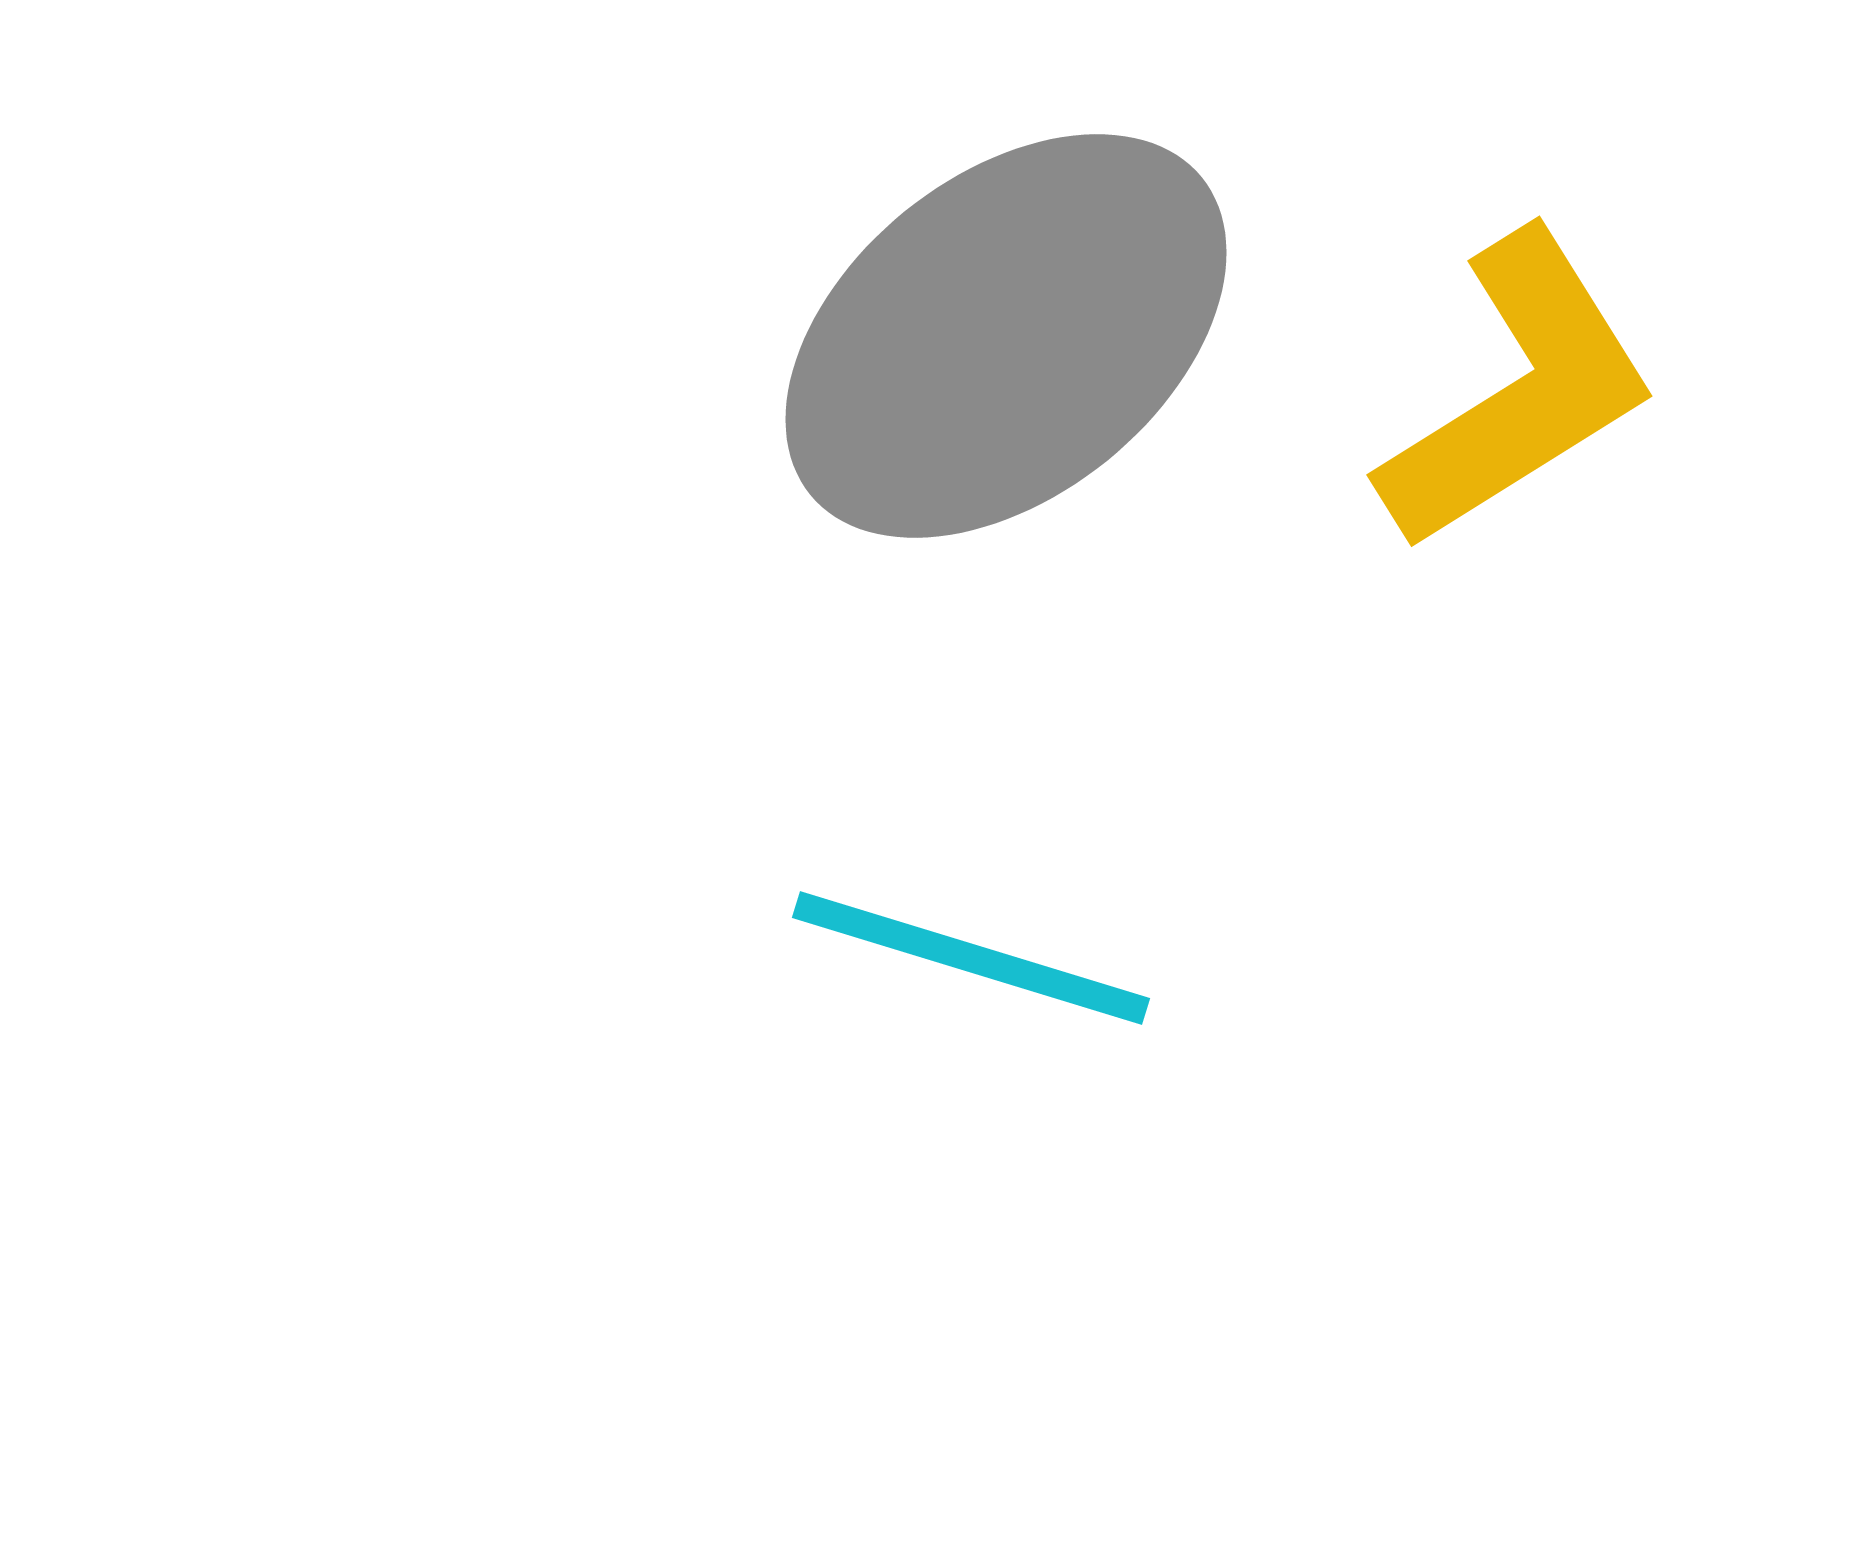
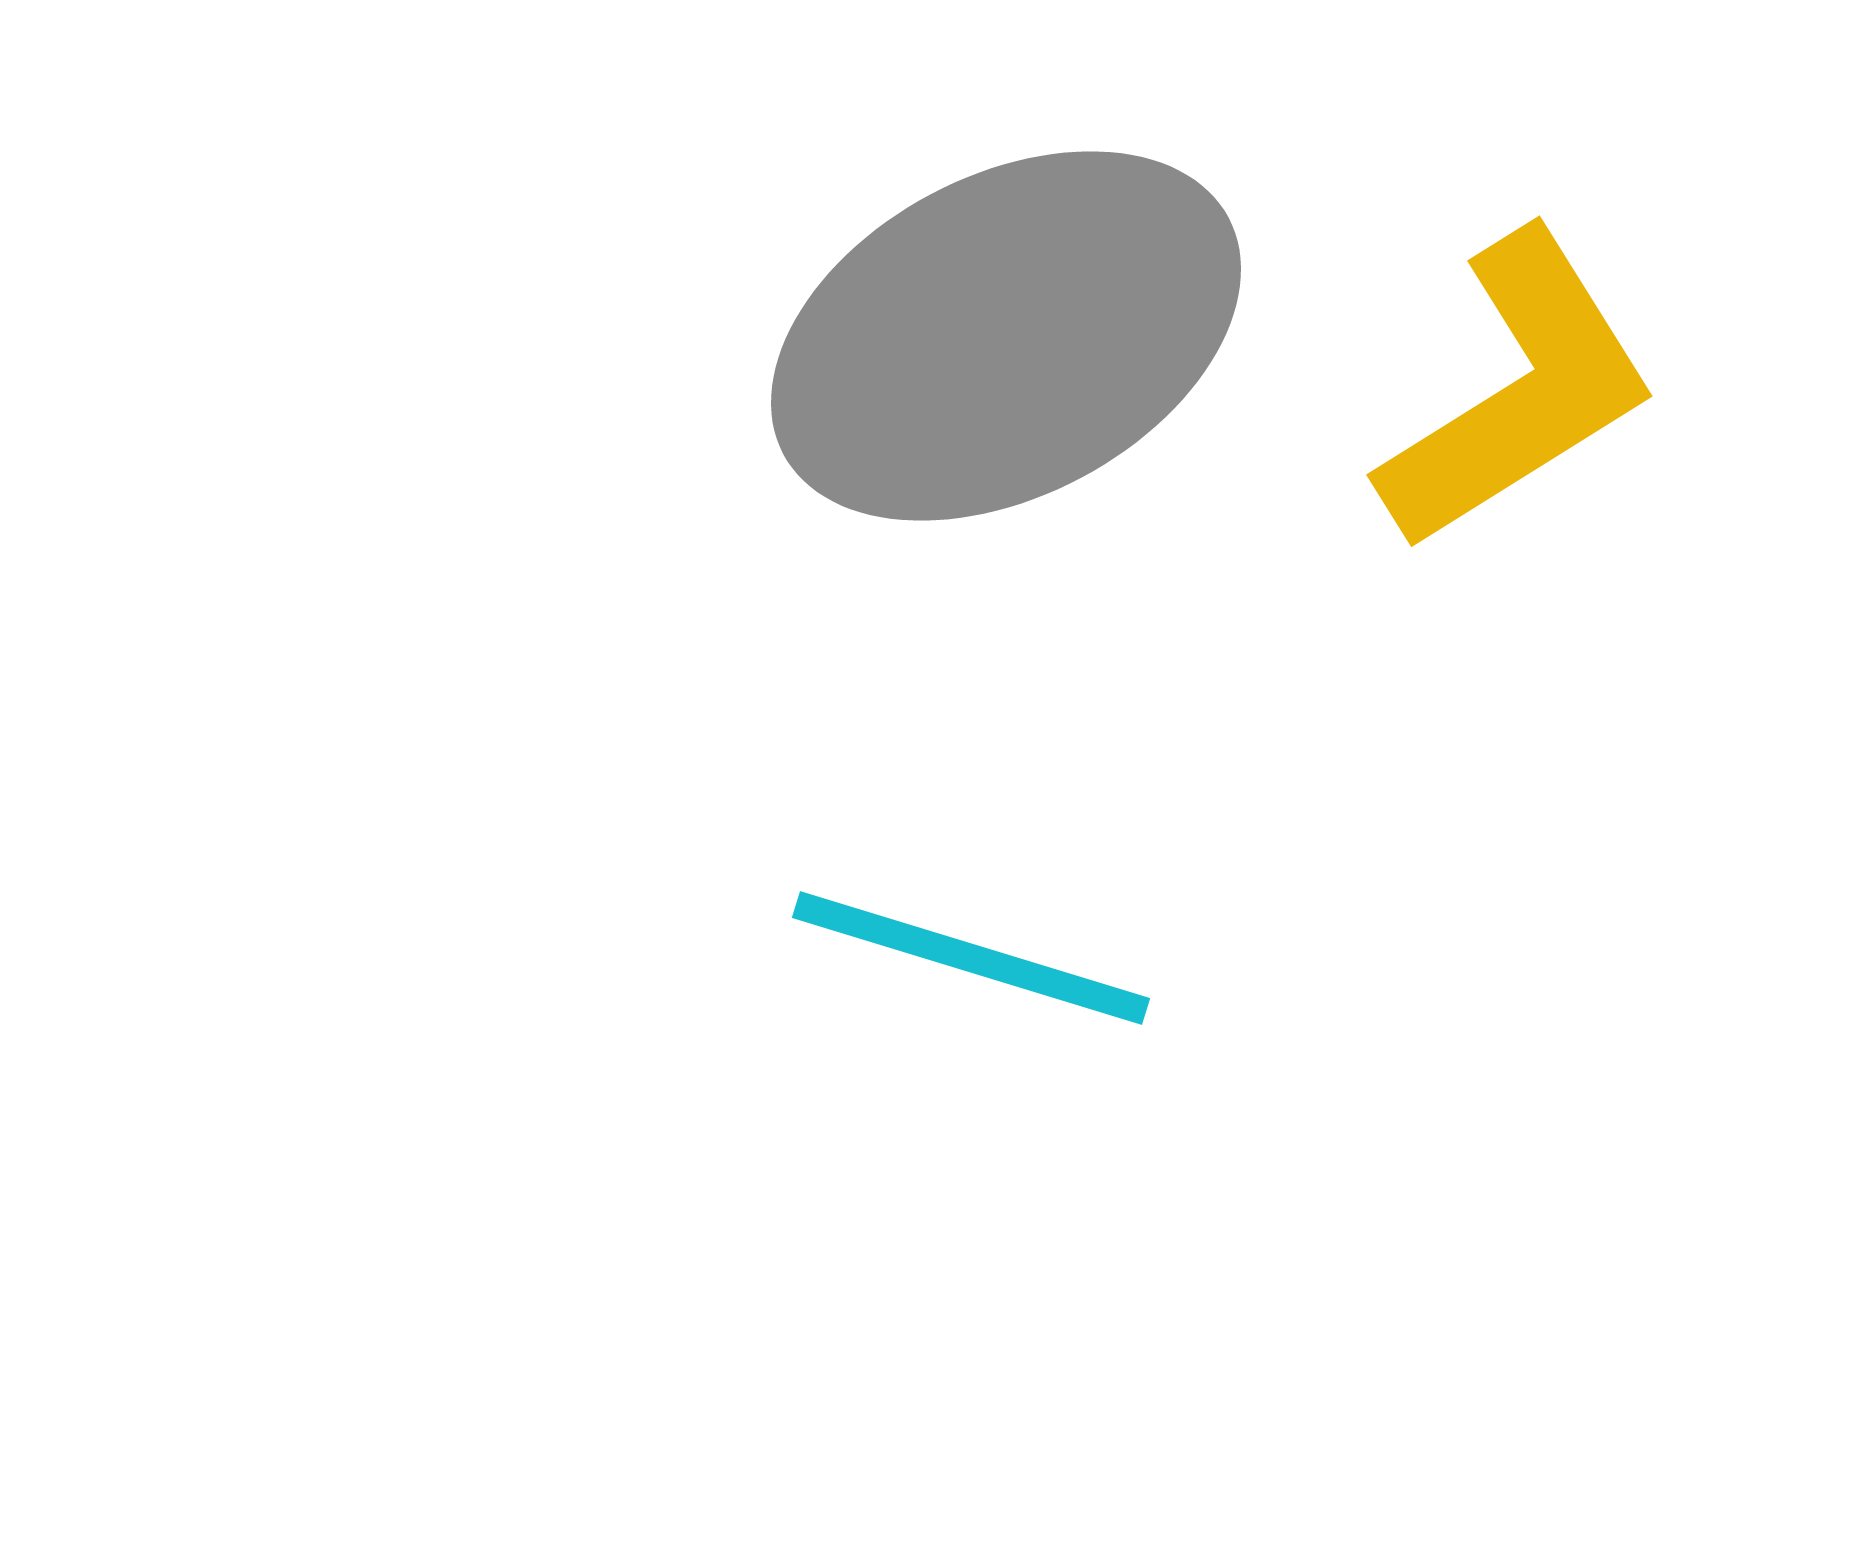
gray ellipse: rotated 11 degrees clockwise
